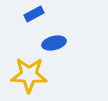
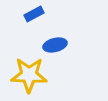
blue ellipse: moved 1 px right, 2 px down
